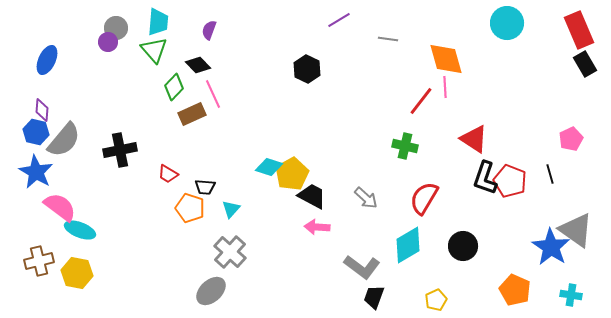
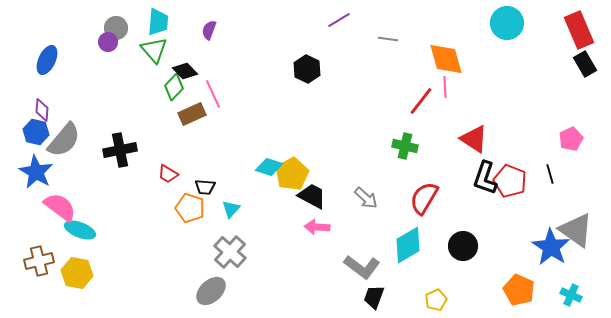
black diamond at (198, 65): moved 13 px left, 6 px down
orange pentagon at (515, 290): moved 4 px right
cyan cross at (571, 295): rotated 15 degrees clockwise
